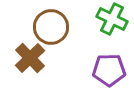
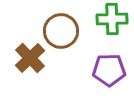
green cross: rotated 28 degrees counterclockwise
brown circle: moved 10 px right, 4 px down
